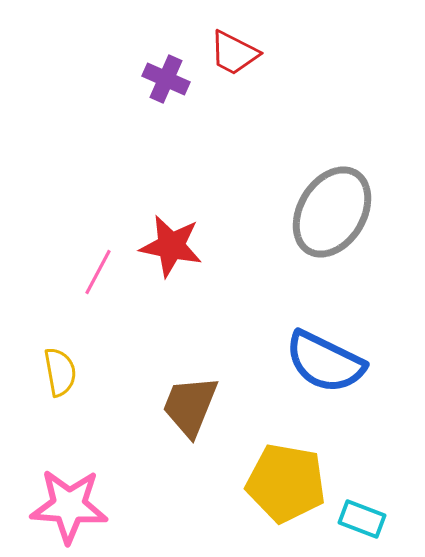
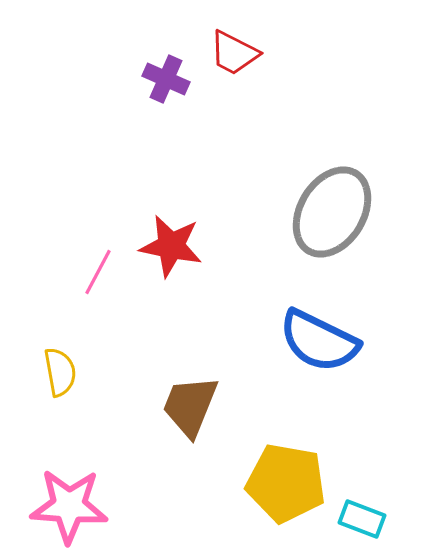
blue semicircle: moved 6 px left, 21 px up
